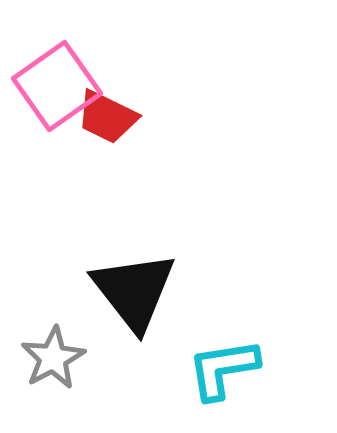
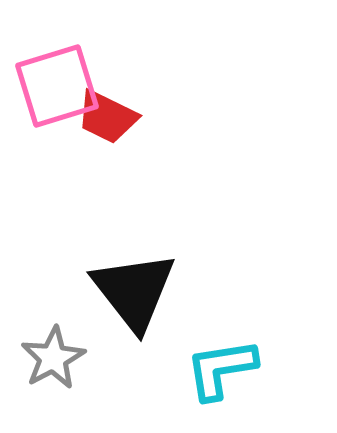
pink square: rotated 18 degrees clockwise
cyan L-shape: moved 2 px left
